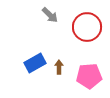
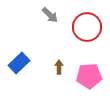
blue rectangle: moved 16 px left; rotated 15 degrees counterclockwise
